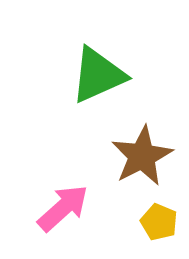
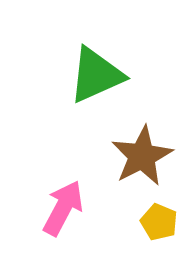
green triangle: moved 2 px left
pink arrow: rotated 20 degrees counterclockwise
